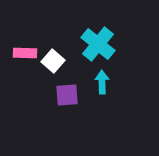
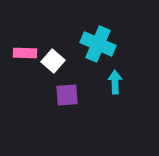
cyan cross: rotated 16 degrees counterclockwise
cyan arrow: moved 13 px right
